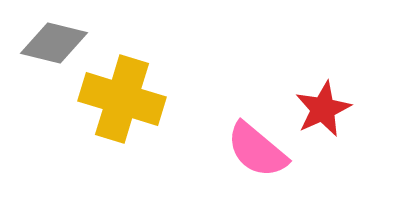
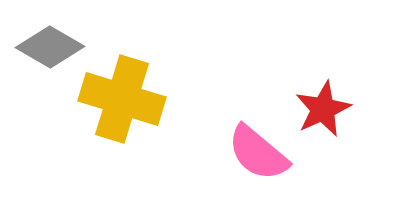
gray diamond: moved 4 px left, 4 px down; rotated 16 degrees clockwise
pink semicircle: moved 1 px right, 3 px down
